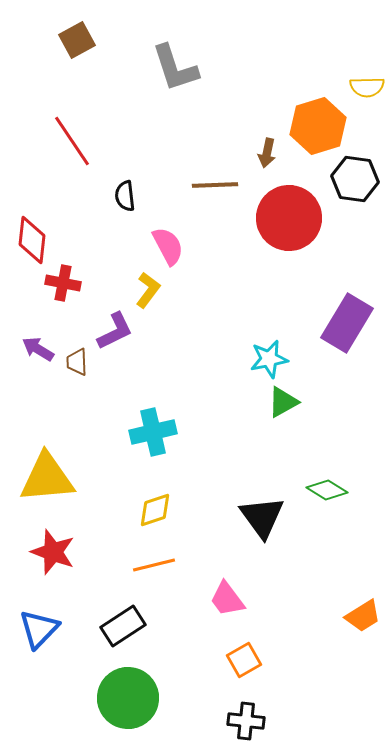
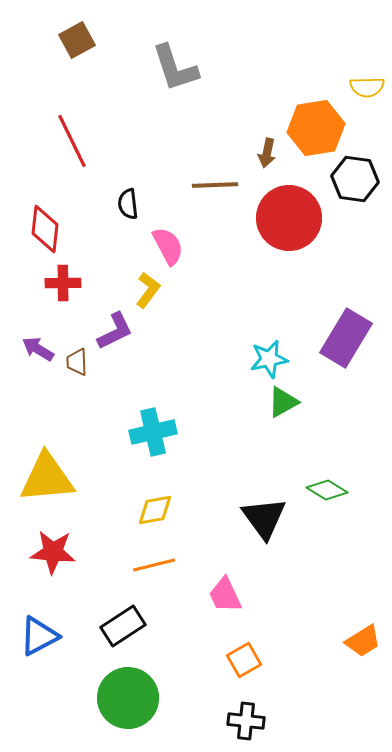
orange hexagon: moved 2 px left, 2 px down; rotated 8 degrees clockwise
red line: rotated 8 degrees clockwise
black semicircle: moved 3 px right, 8 px down
red diamond: moved 13 px right, 11 px up
red cross: rotated 12 degrees counterclockwise
purple rectangle: moved 1 px left, 15 px down
yellow diamond: rotated 9 degrees clockwise
black triangle: moved 2 px right, 1 px down
red star: rotated 15 degrees counterclockwise
pink trapezoid: moved 2 px left, 4 px up; rotated 12 degrees clockwise
orange trapezoid: moved 25 px down
blue triangle: moved 7 px down; rotated 18 degrees clockwise
